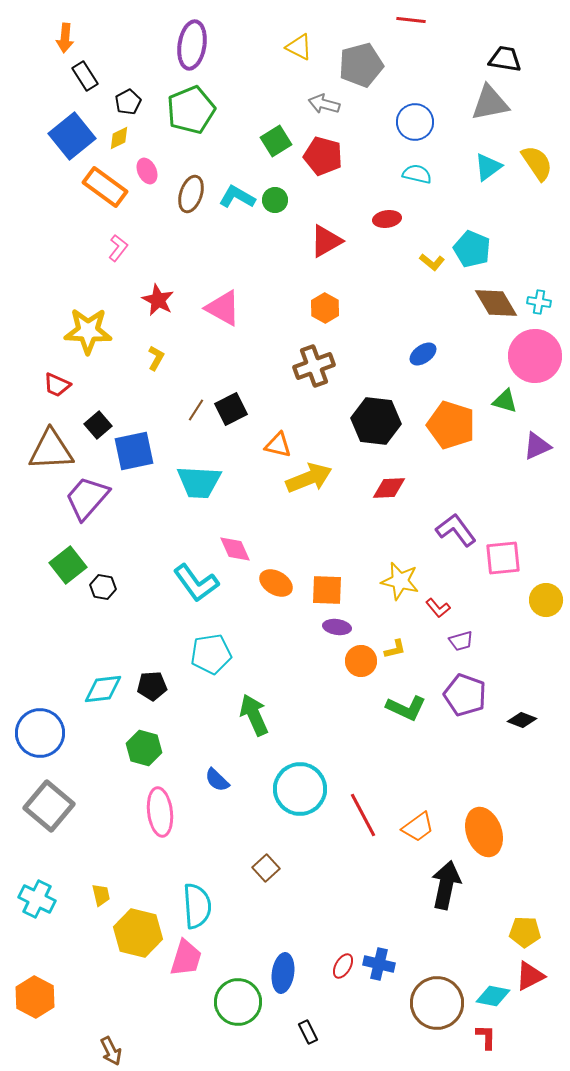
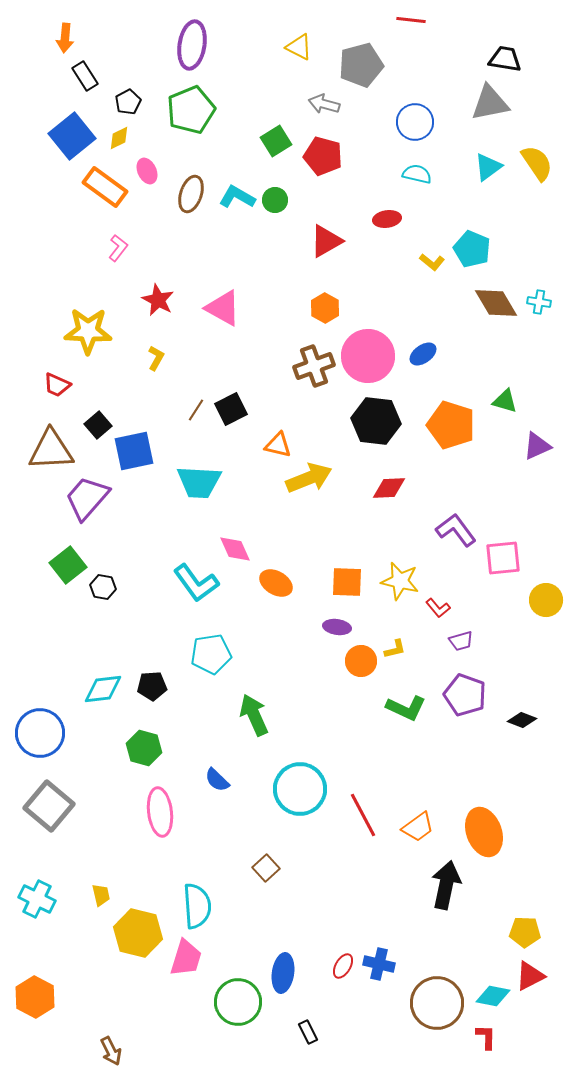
pink circle at (535, 356): moved 167 px left
orange square at (327, 590): moved 20 px right, 8 px up
